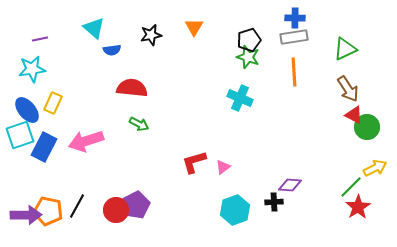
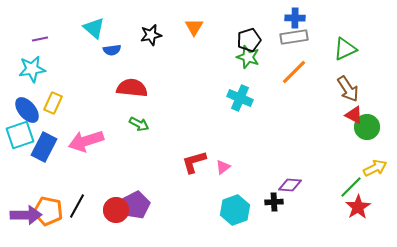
orange line: rotated 48 degrees clockwise
